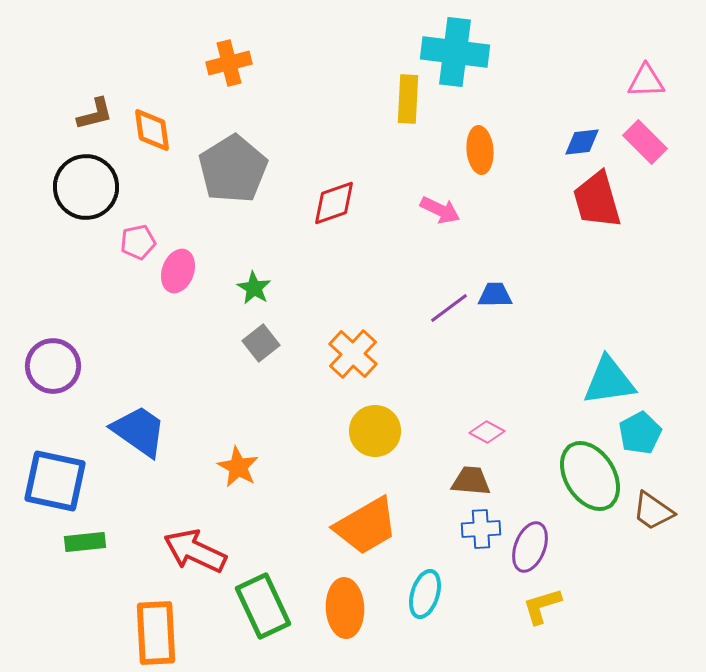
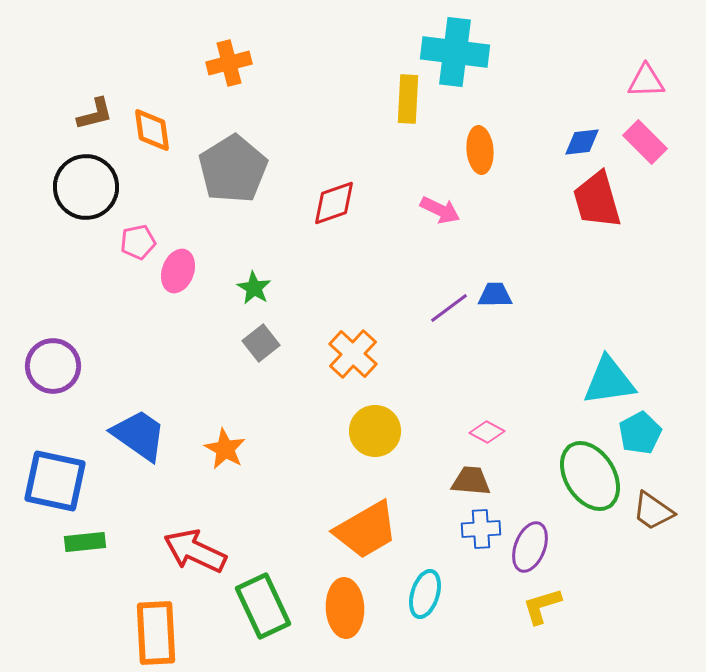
blue trapezoid at (139, 431): moved 4 px down
orange star at (238, 467): moved 13 px left, 18 px up
orange trapezoid at (366, 526): moved 4 px down
